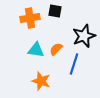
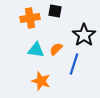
black star: moved 1 px up; rotated 15 degrees counterclockwise
